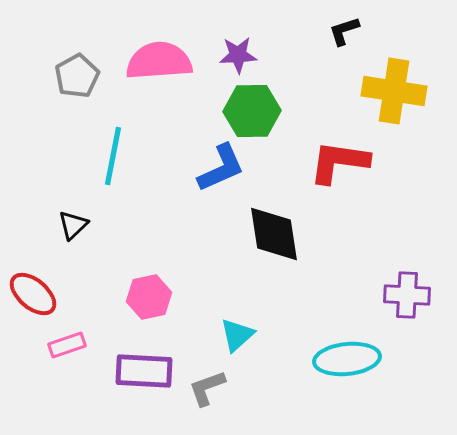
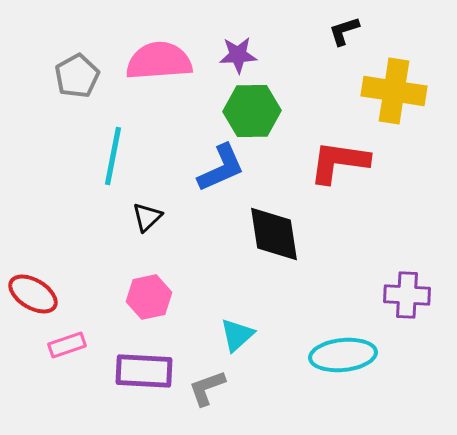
black triangle: moved 74 px right, 8 px up
red ellipse: rotated 9 degrees counterclockwise
cyan ellipse: moved 4 px left, 4 px up
